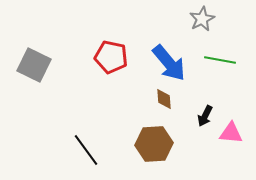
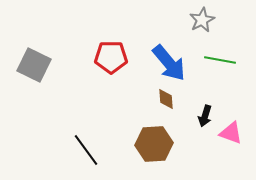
gray star: moved 1 px down
red pentagon: rotated 12 degrees counterclockwise
brown diamond: moved 2 px right
black arrow: rotated 10 degrees counterclockwise
pink triangle: rotated 15 degrees clockwise
